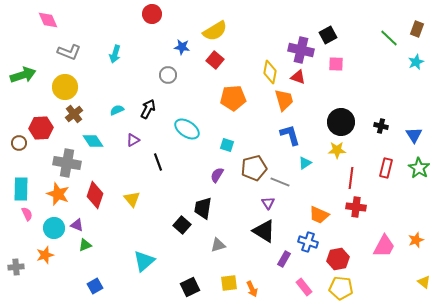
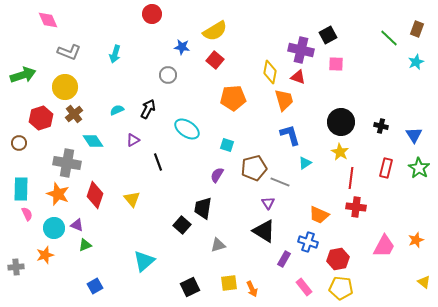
red hexagon at (41, 128): moved 10 px up; rotated 15 degrees counterclockwise
yellow star at (337, 150): moved 3 px right, 2 px down; rotated 30 degrees clockwise
